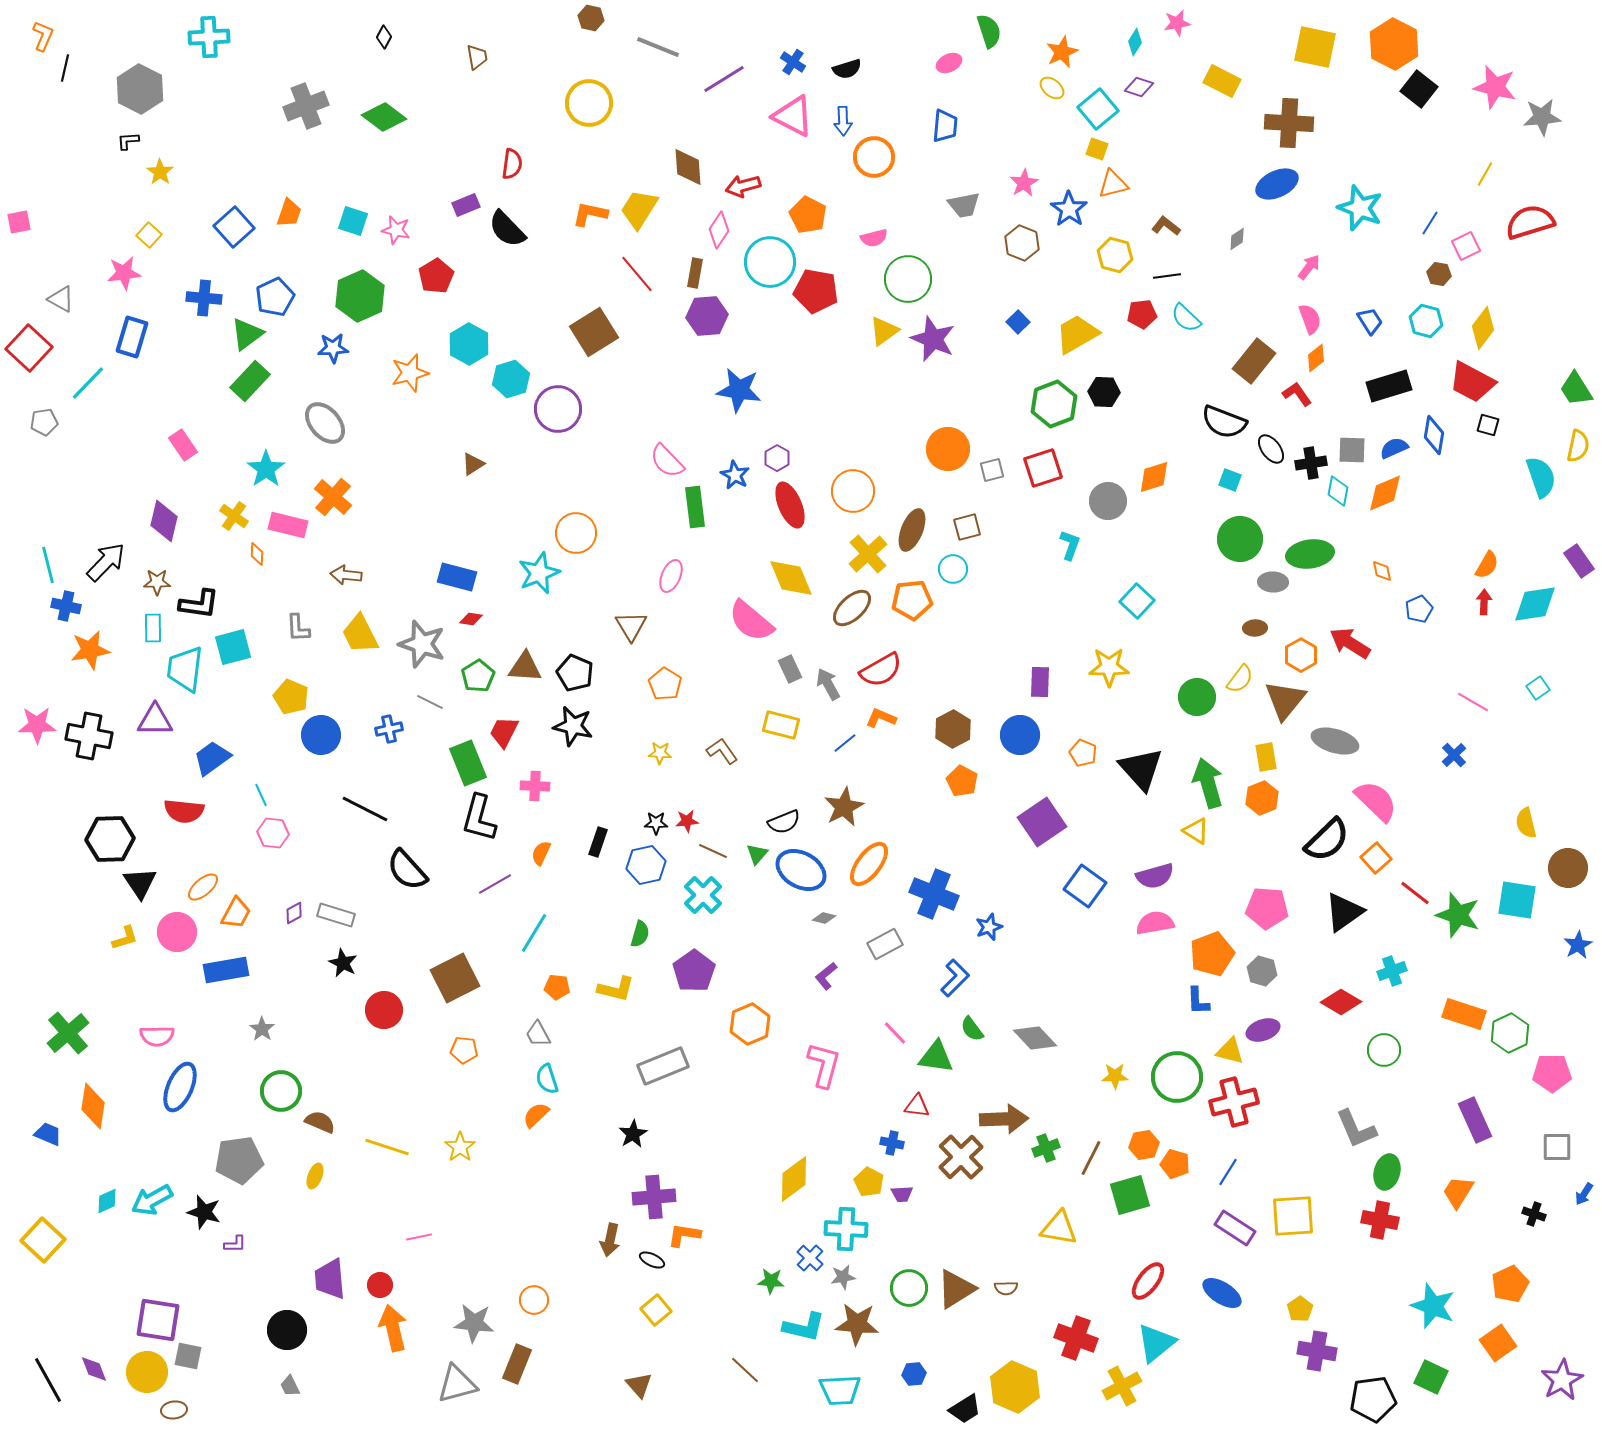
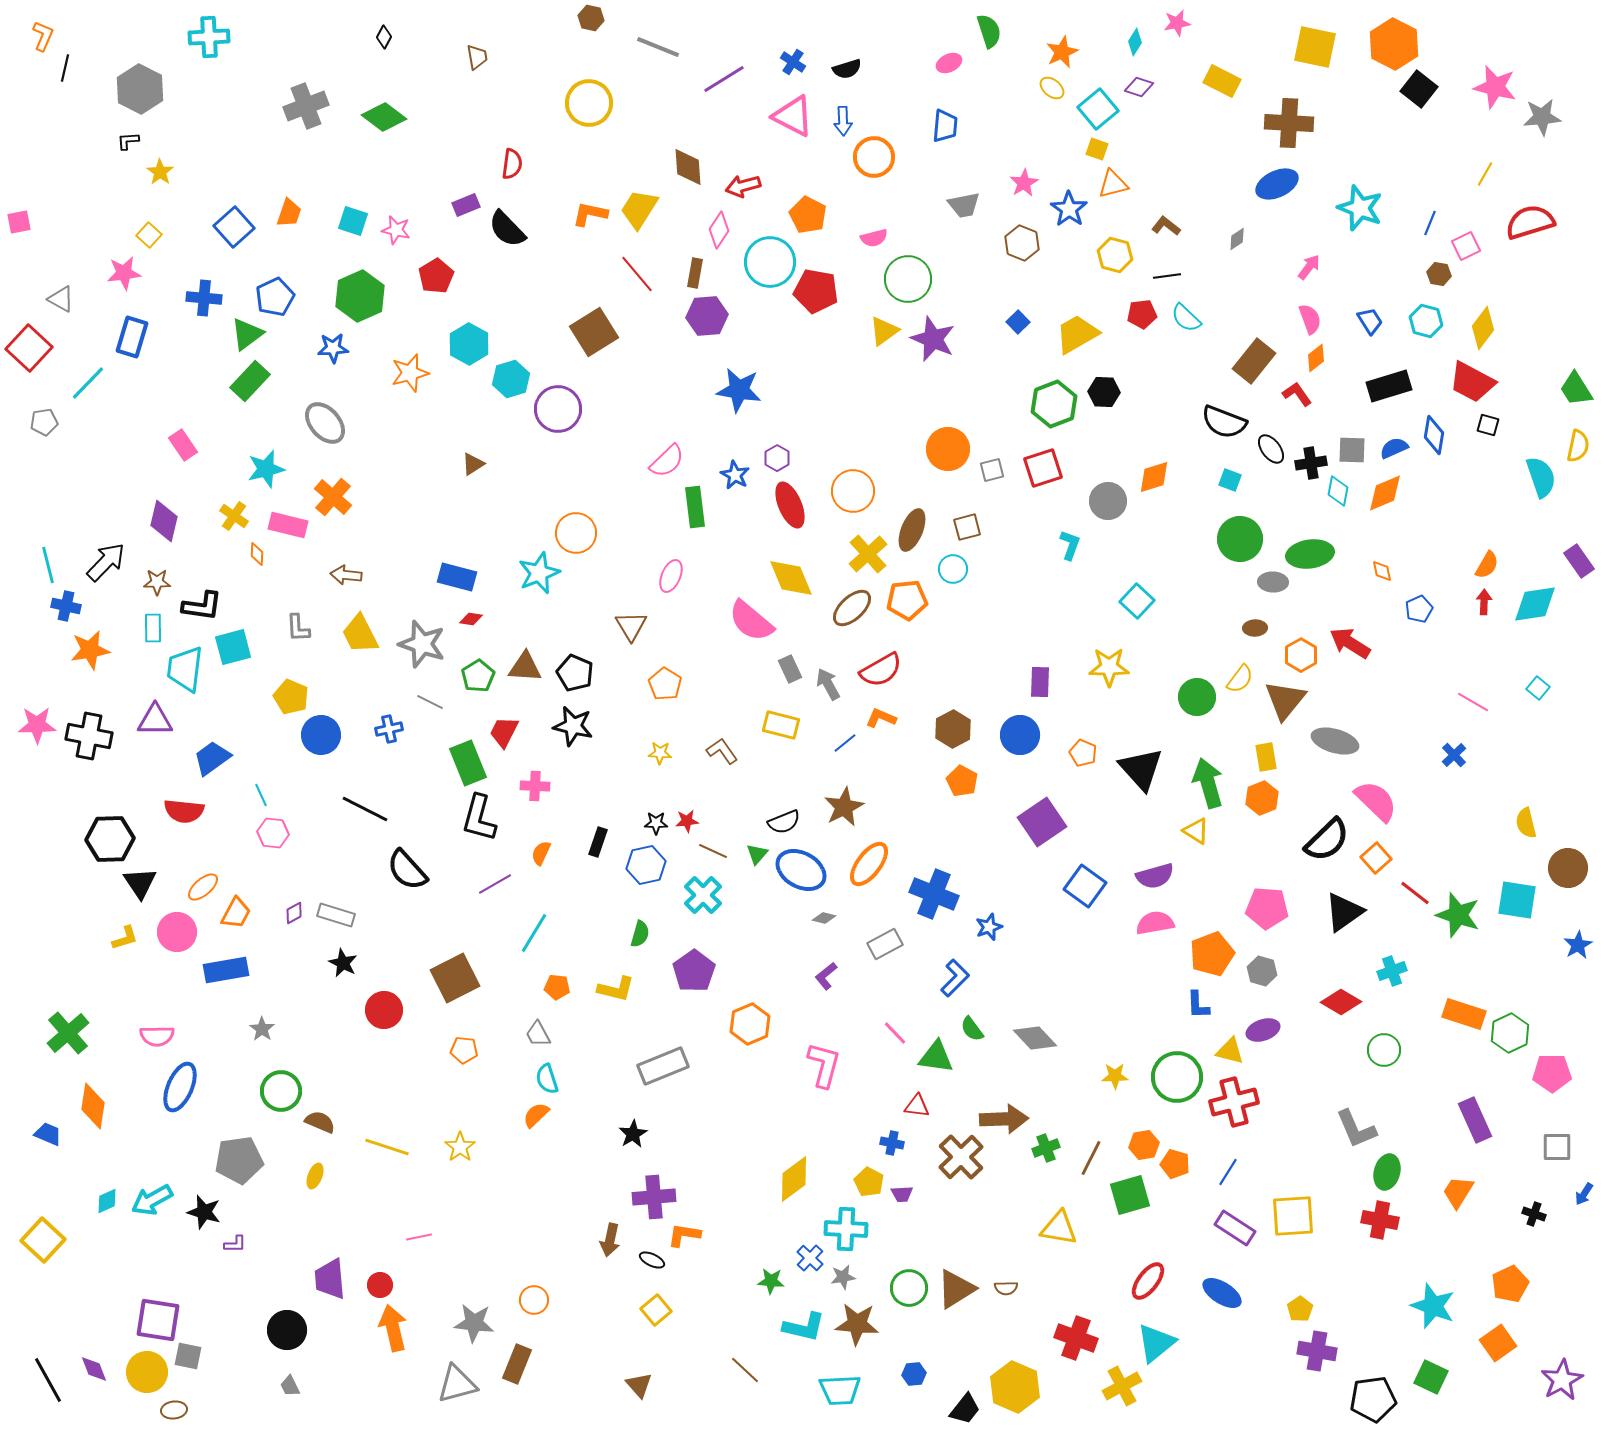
blue line at (1430, 223): rotated 10 degrees counterclockwise
pink semicircle at (667, 461): rotated 90 degrees counterclockwise
cyan star at (266, 469): rotated 21 degrees clockwise
orange pentagon at (912, 600): moved 5 px left
black L-shape at (199, 604): moved 3 px right, 2 px down
cyan square at (1538, 688): rotated 15 degrees counterclockwise
blue L-shape at (1198, 1001): moved 4 px down
black trapezoid at (965, 1409): rotated 20 degrees counterclockwise
